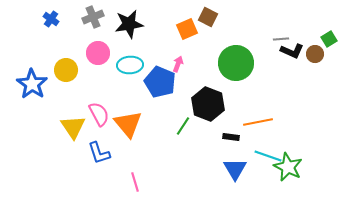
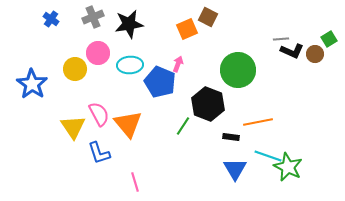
green circle: moved 2 px right, 7 px down
yellow circle: moved 9 px right, 1 px up
